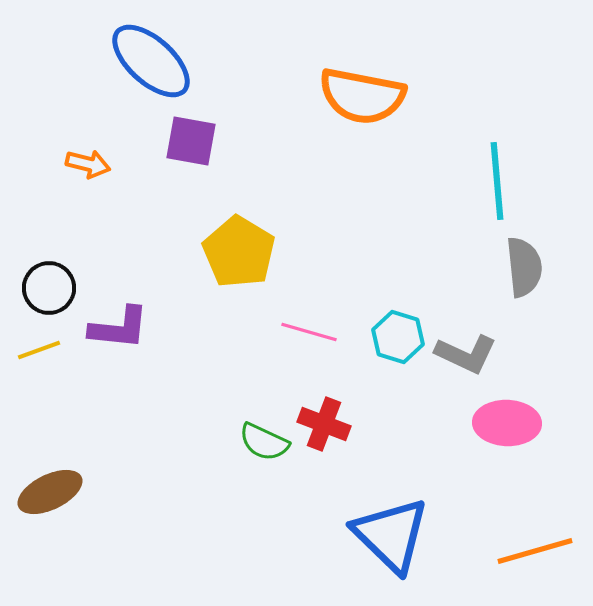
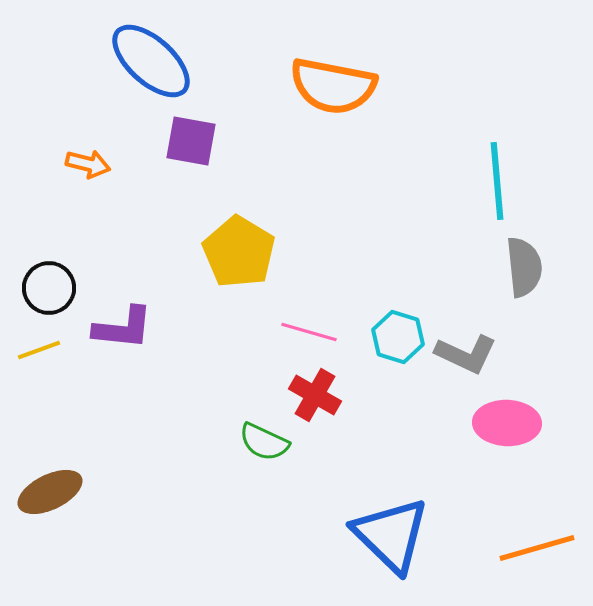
orange semicircle: moved 29 px left, 10 px up
purple L-shape: moved 4 px right
red cross: moved 9 px left, 29 px up; rotated 9 degrees clockwise
orange line: moved 2 px right, 3 px up
